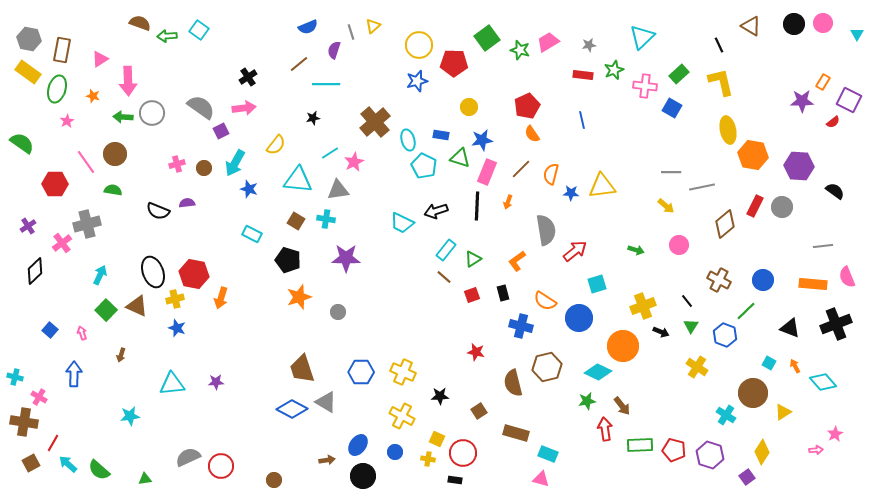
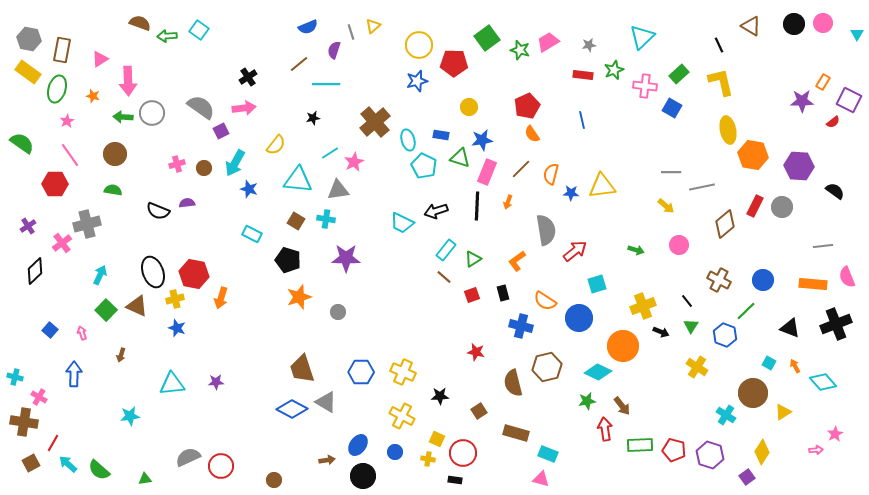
pink line at (86, 162): moved 16 px left, 7 px up
